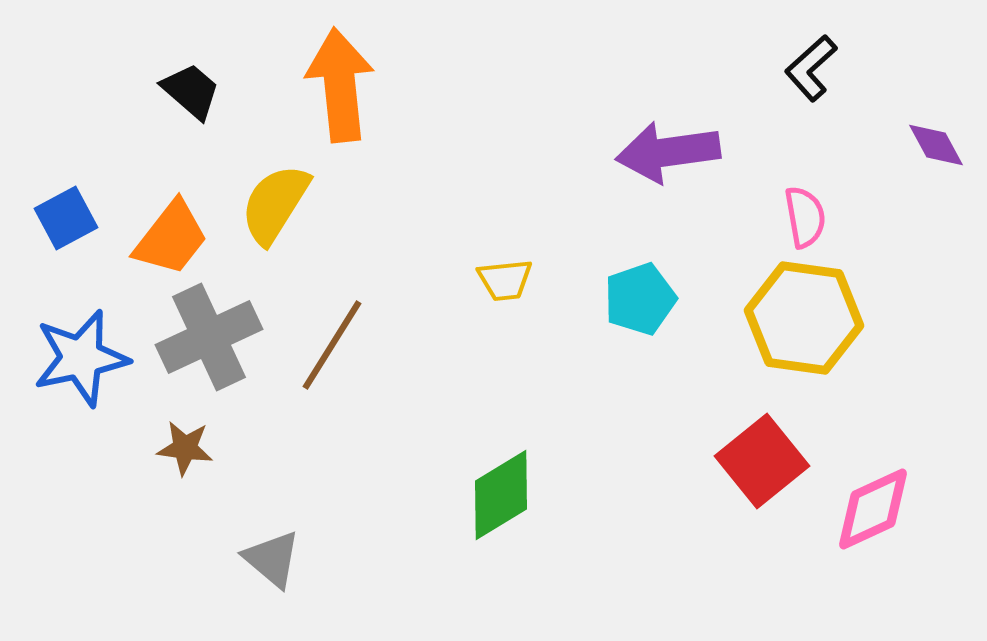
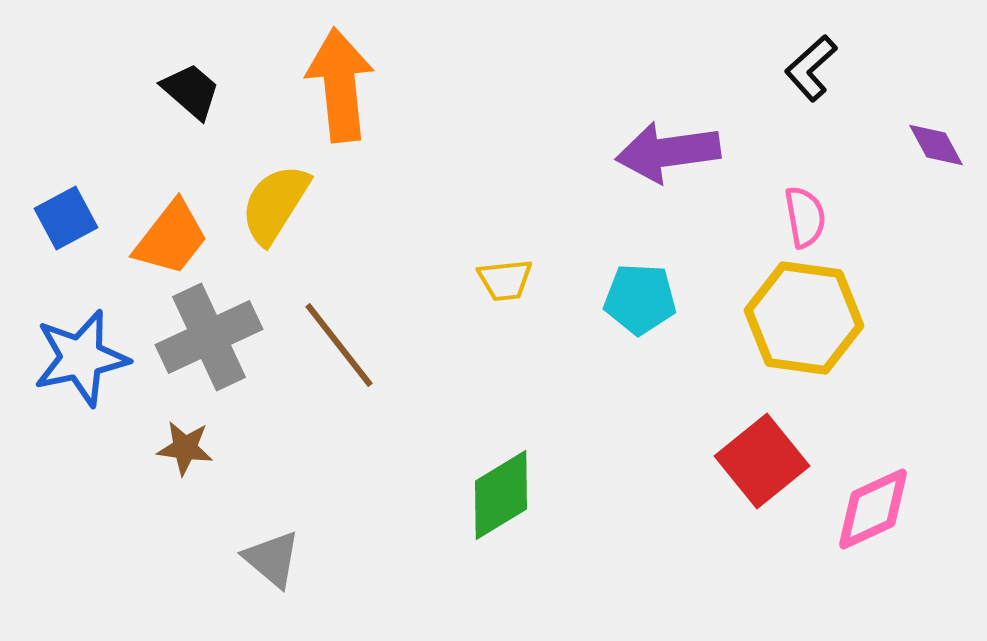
cyan pentagon: rotated 22 degrees clockwise
brown line: moved 7 px right; rotated 70 degrees counterclockwise
